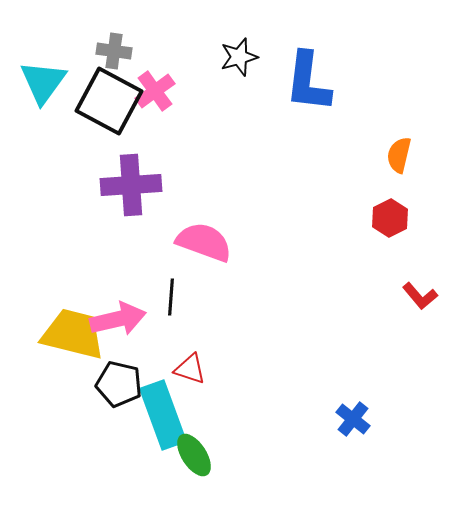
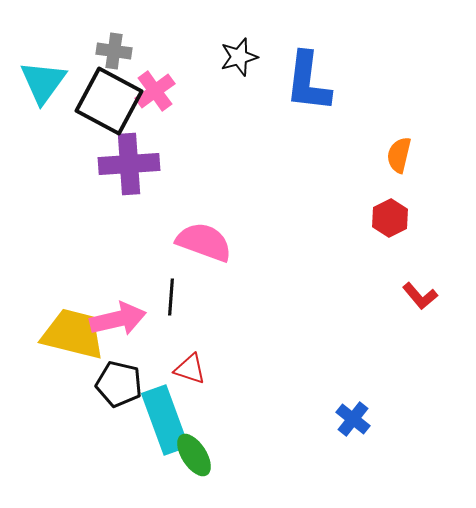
purple cross: moved 2 px left, 21 px up
cyan rectangle: moved 2 px right, 5 px down
